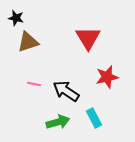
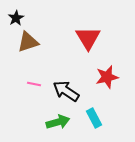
black star: rotated 28 degrees clockwise
